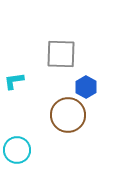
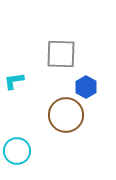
brown circle: moved 2 px left
cyan circle: moved 1 px down
